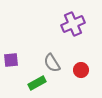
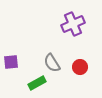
purple square: moved 2 px down
red circle: moved 1 px left, 3 px up
